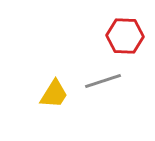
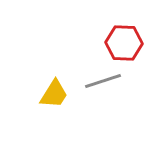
red hexagon: moved 1 px left, 7 px down
